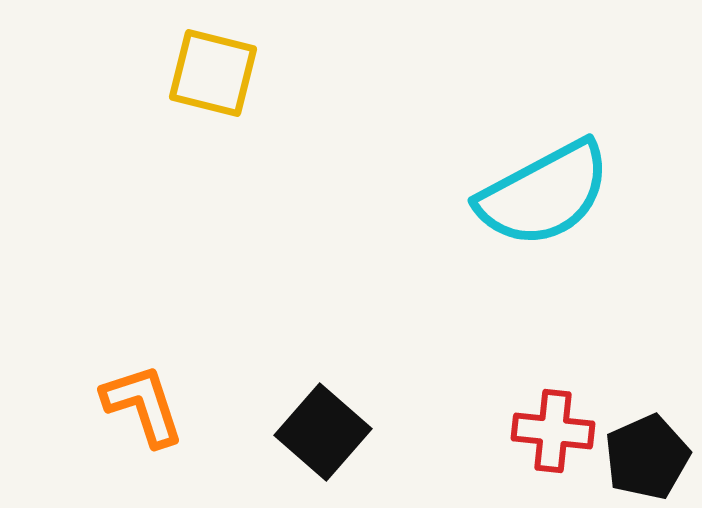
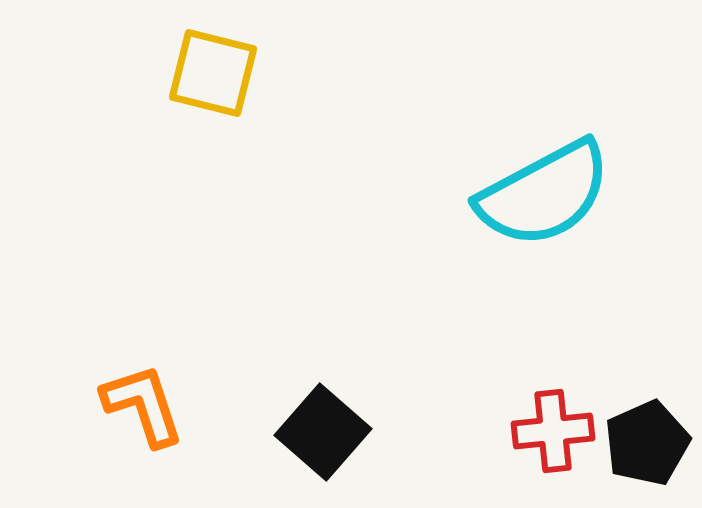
red cross: rotated 12 degrees counterclockwise
black pentagon: moved 14 px up
